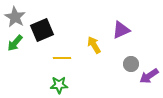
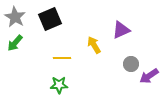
black square: moved 8 px right, 11 px up
